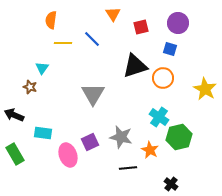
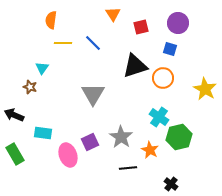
blue line: moved 1 px right, 4 px down
gray star: rotated 20 degrees clockwise
